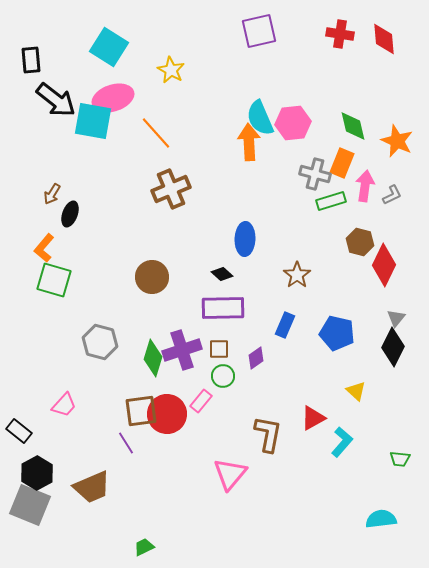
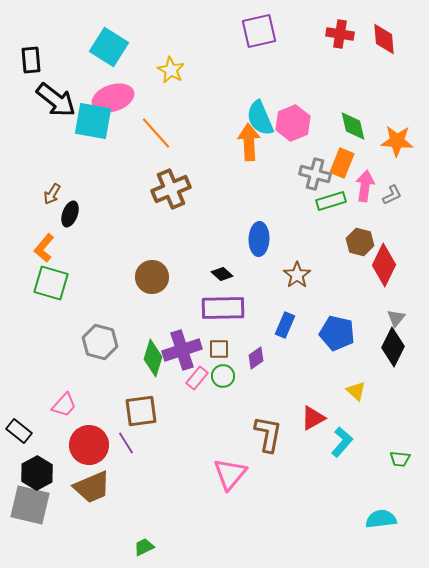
pink hexagon at (293, 123): rotated 16 degrees counterclockwise
orange star at (397, 141): rotated 20 degrees counterclockwise
blue ellipse at (245, 239): moved 14 px right
green square at (54, 280): moved 3 px left, 3 px down
pink rectangle at (201, 401): moved 4 px left, 23 px up
red circle at (167, 414): moved 78 px left, 31 px down
gray square at (30, 505): rotated 9 degrees counterclockwise
